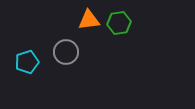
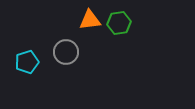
orange triangle: moved 1 px right
